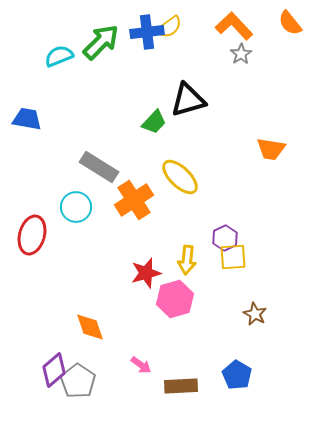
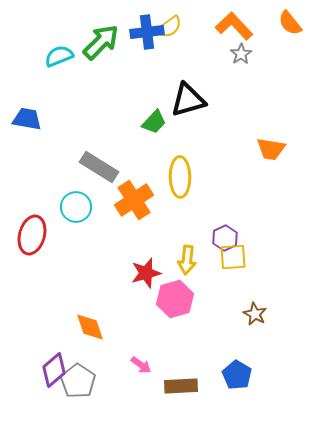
yellow ellipse: rotated 45 degrees clockwise
